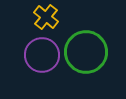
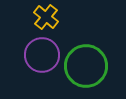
green circle: moved 14 px down
